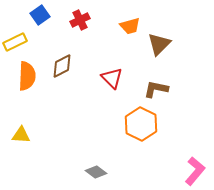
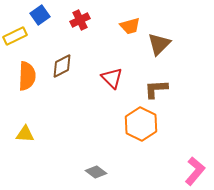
yellow rectangle: moved 6 px up
brown L-shape: rotated 15 degrees counterclockwise
yellow triangle: moved 4 px right, 1 px up
